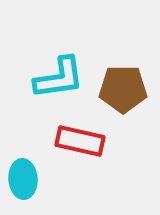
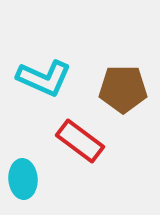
cyan L-shape: moved 15 px left; rotated 32 degrees clockwise
red rectangle: rotated 24 degrees clockwise
